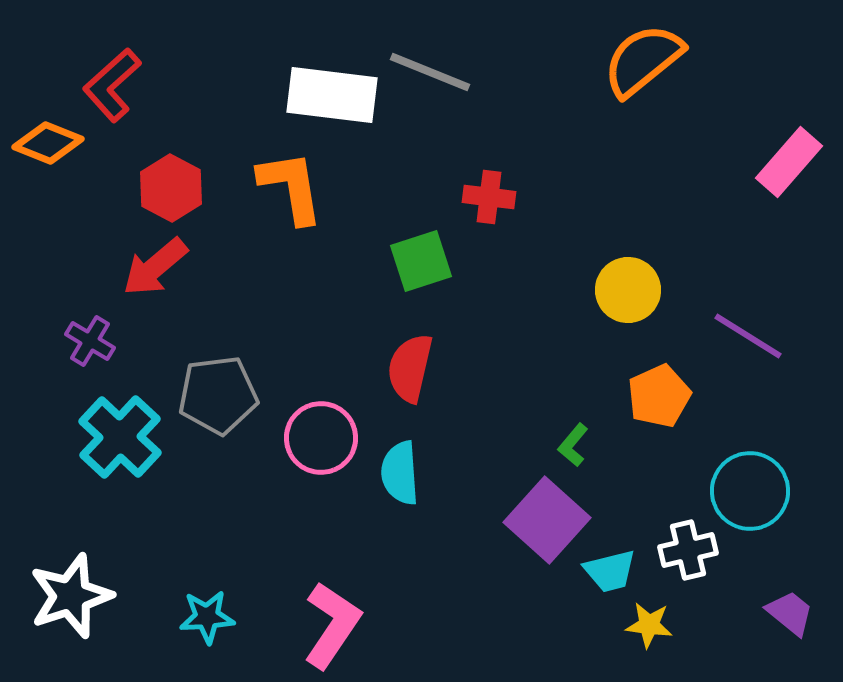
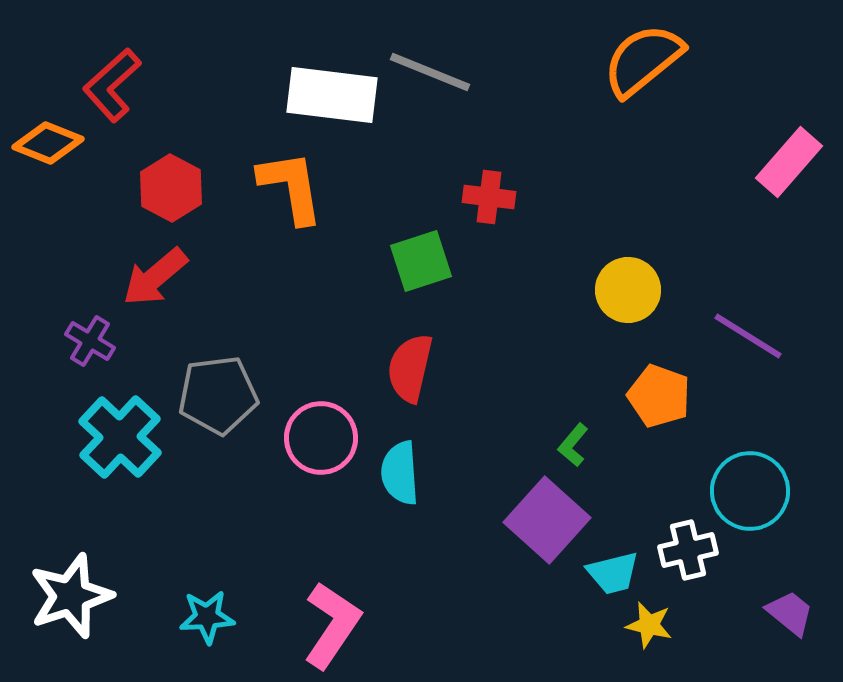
red arrow: moved 10 px down
orange pentagon: rotated 28 degrees counterclockwise
cyan trapezoid: moved 3 px right, 2 px down
yellow star: rotated 6 degrees clockwise
